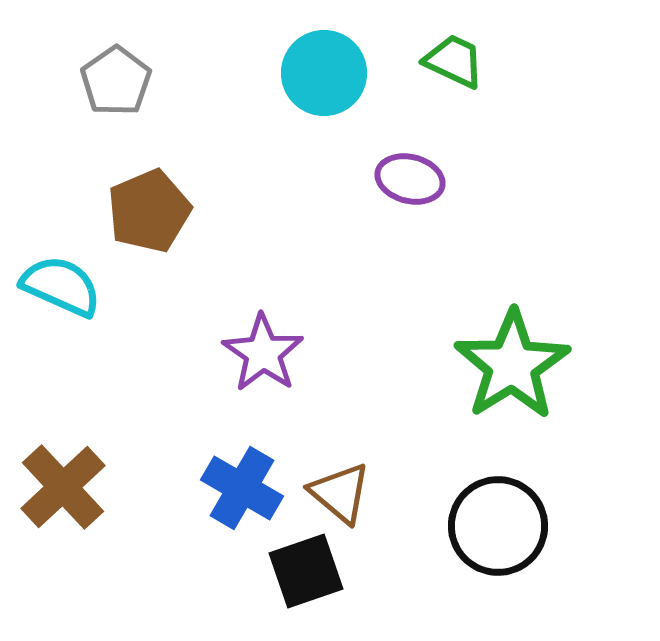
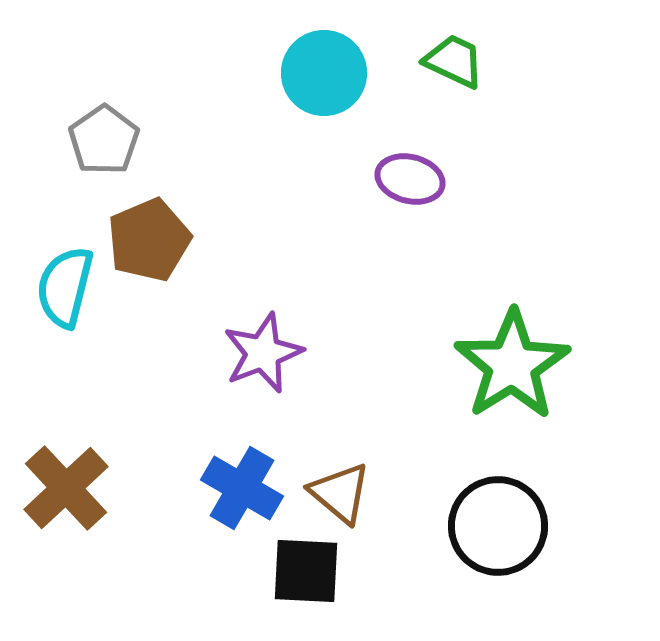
gray pentagon: moved 12 px left, 59 px down
brown pentagon: moved 29 px down
cyan semicircle: moved 4 px right, 1 px down; rotated 100 degrees counterclockwise
purple star: rotated 16 degrees clockwise
brown cross: moved 3 px right, 1 px down
black square: rotated 22 degrees clockwise
